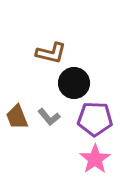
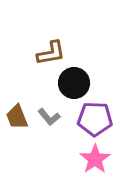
brown L-shape: rotated 24 degrees counterclockwise
